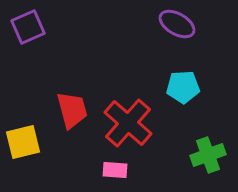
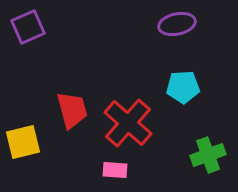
purple ellipse: rotated 42 degrees counterclockwise
